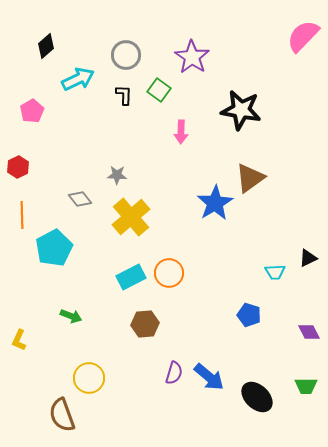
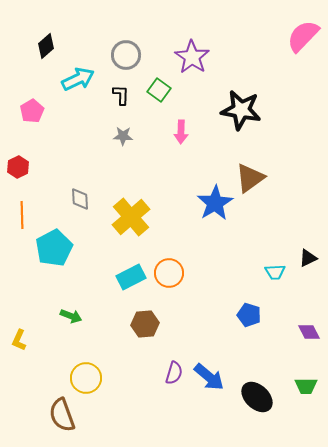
black L-shape: moved 3 px left
gray star: moved 6 px right, 39 px up
gray diamond: rotated 35 degrees clockwise
yellow circle: moved 3 px left
